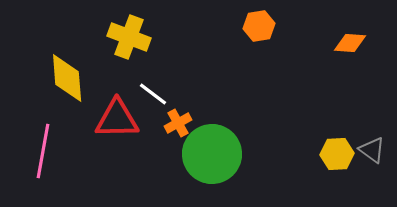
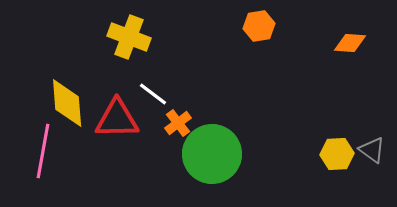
yellow diamond: moved 25 px down
orange cross: rotated 8 degrees counterclockwise
